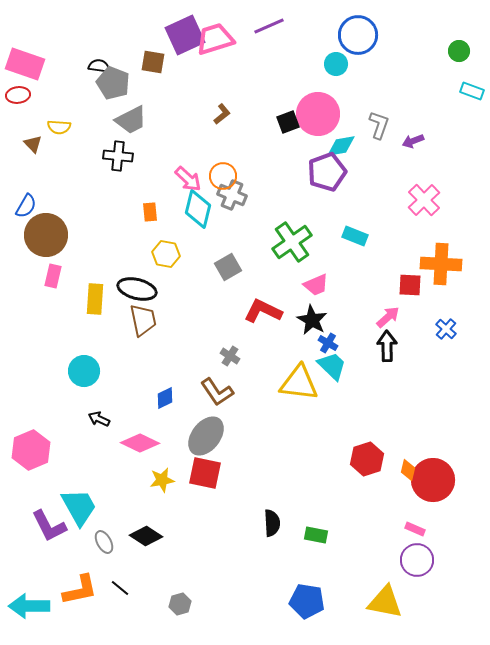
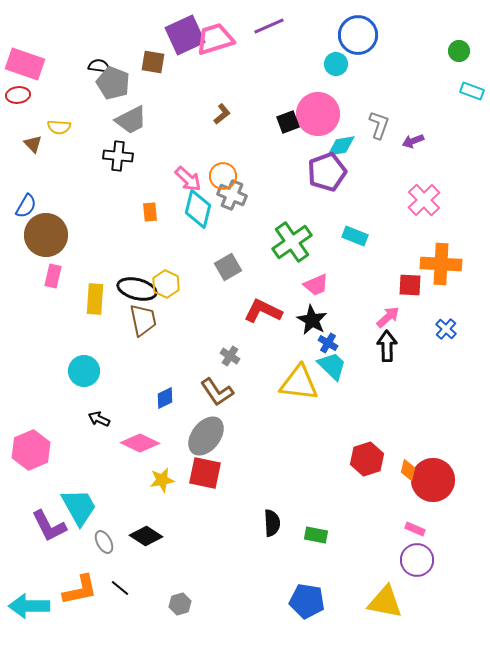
yellow hexagon at (166, 254): moved 30 px down; rotated 16 degrees clockwise
